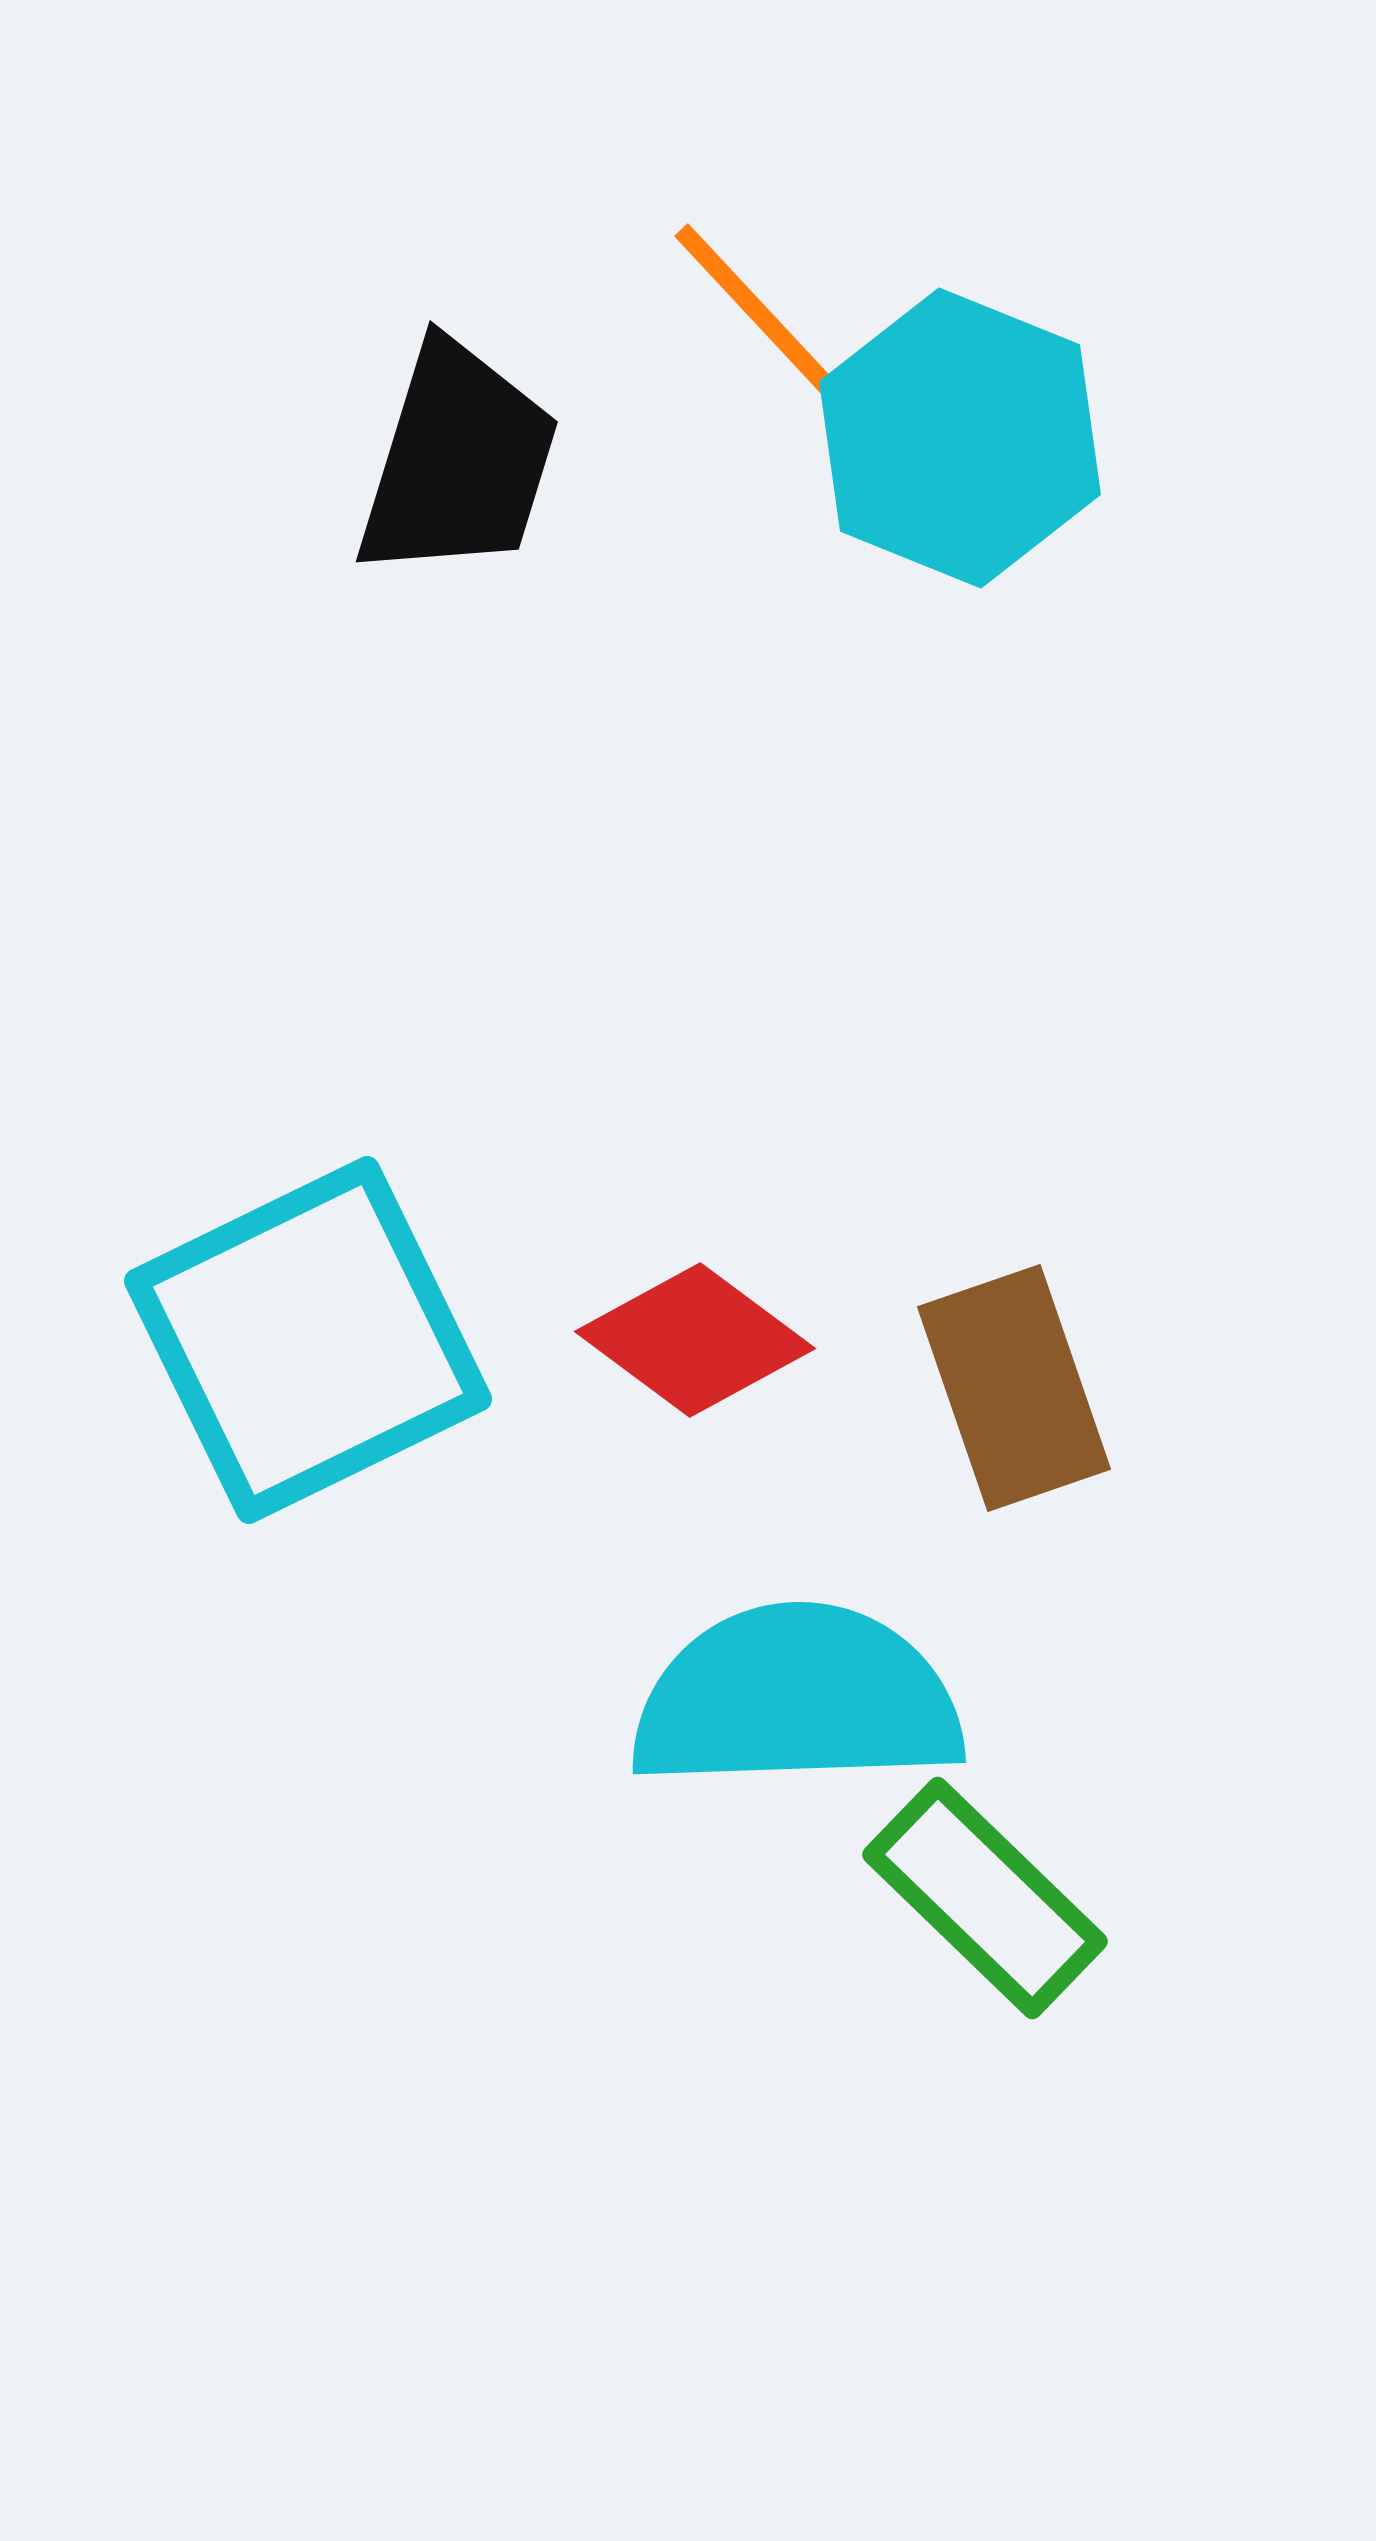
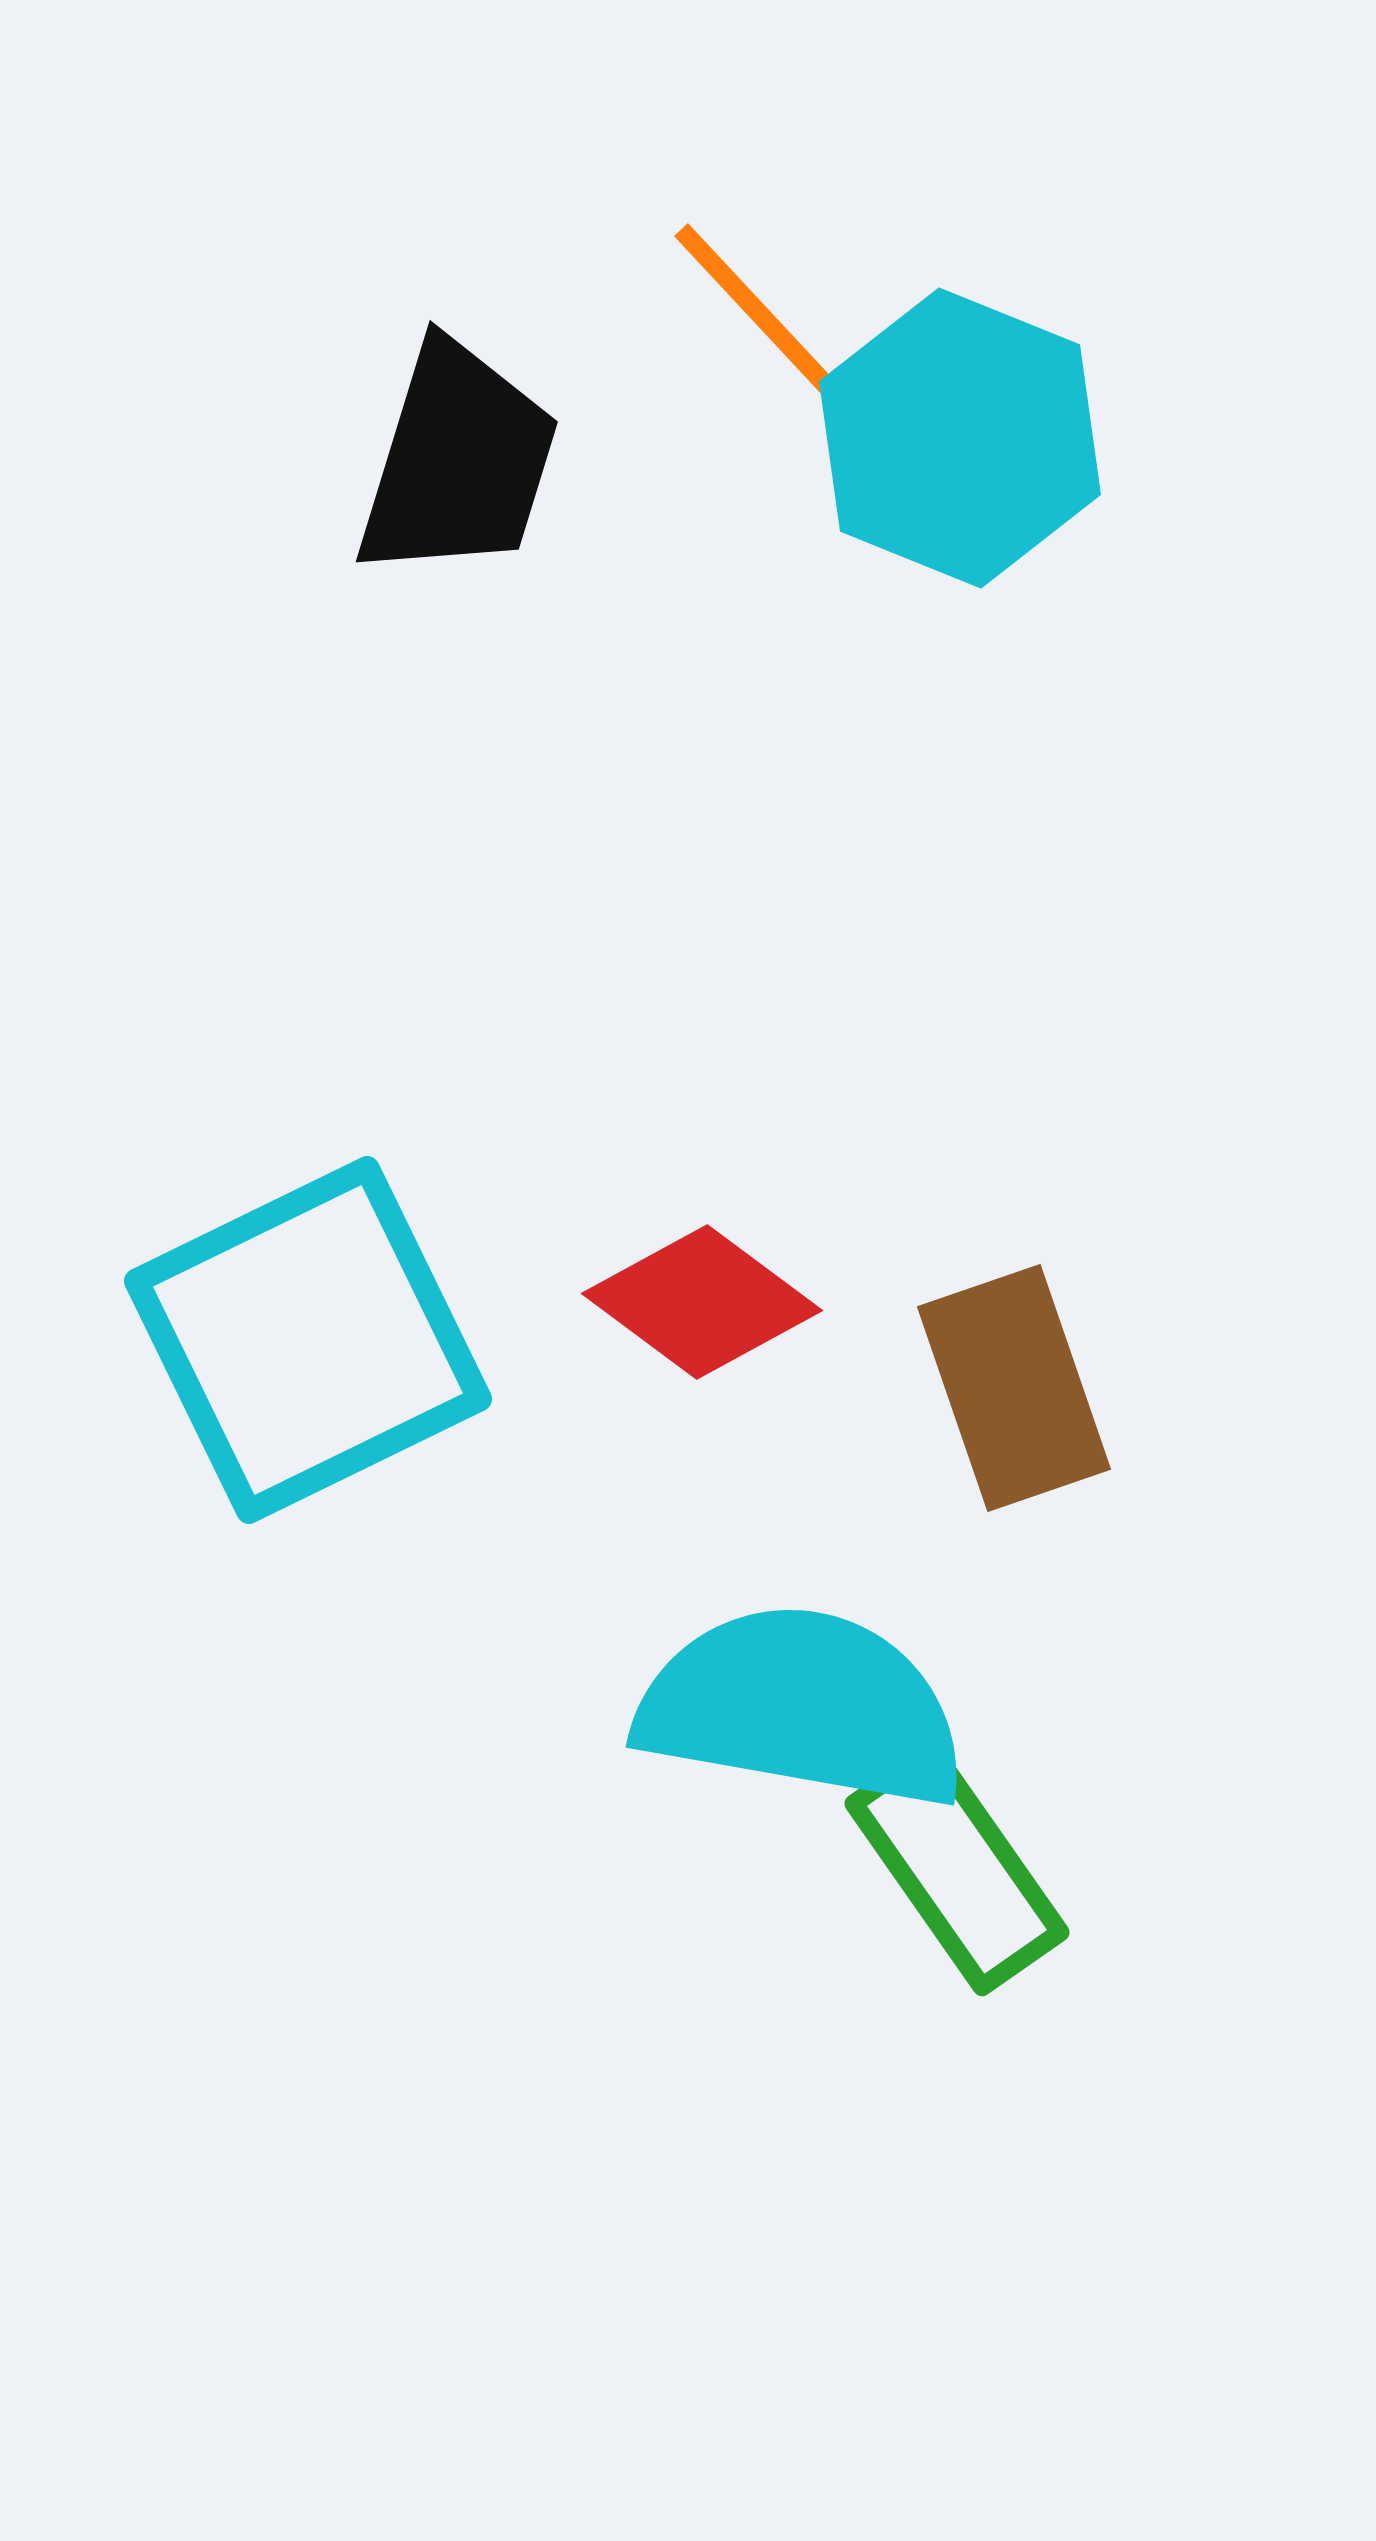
red diamond: moved 7 px right, 38 px up
cyan semicircle: moved 5 px right, 9 px down; rotated 12 degrees clockwise
green rectangle: moved 28 px left, 30 px up; rotated 11 degrees clockwise
